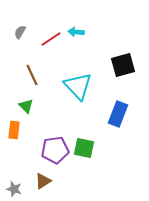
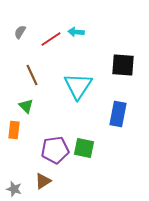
black square: rotated 20 degrees clockwise
cyan triangle: rotated 16 degrees clockwise
blue rectangle: rotated 10 degrees counterclockwise
